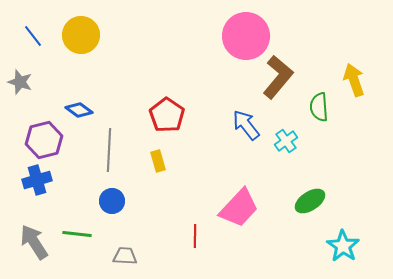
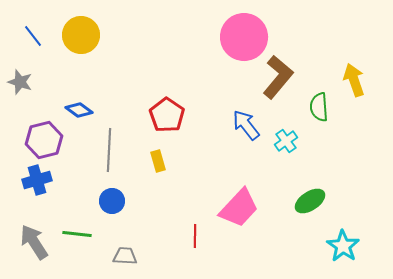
pink circle: moved 2 px left, 1 px down
